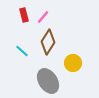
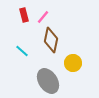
brown diamond: moved 3 px right, 2 px up; rotated 20 degrees counterclockwise
